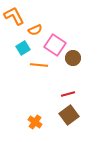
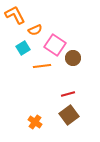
orange L-shape: moved 1 px right, 1 px up
orange line: moved 3 px right, 1 px down; rotated 12 degrees counterclockwise
